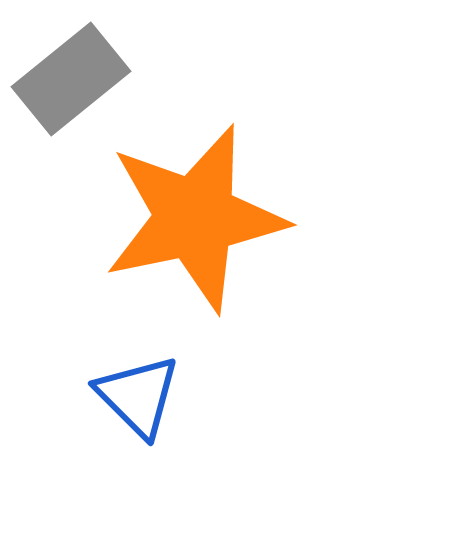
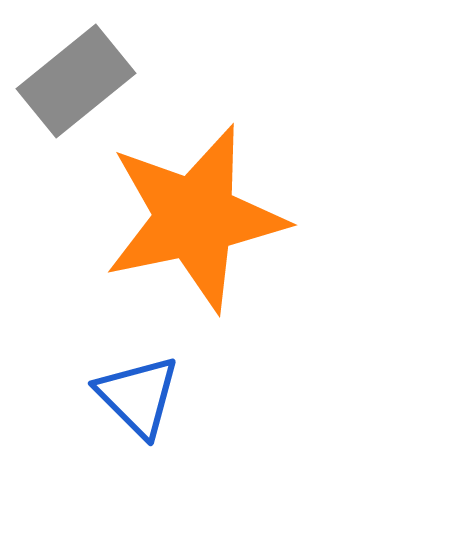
gray rectangle: moved 5 px right, 2 px down
